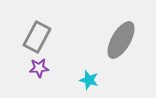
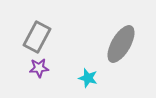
gray ellipse: moved 4 px down
cyan star: moved 1 px left, 2 px up
